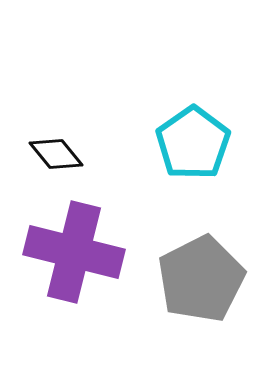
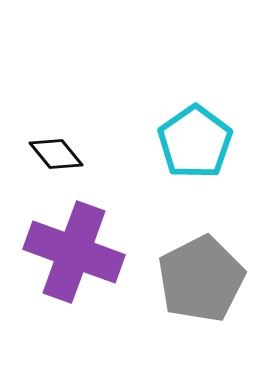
cyan pentagon: moved 2 px right, 1 px up
purple cross: rotated 6 degrees clockwise
